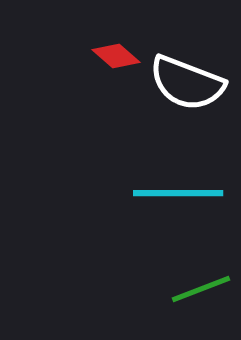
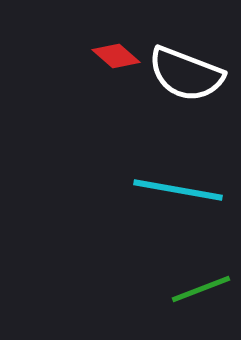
white semicircle: moved 1 px left, 9 px up
cyan line: moved 3 px up; rotated 10 degrees clockwise
